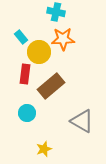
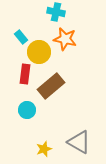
orange star: moved 2 px right; rotated 15 degrees clockwise
cyan circle: moved 3 px up
gray triangle: moved 3 px left, 21 px down
